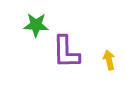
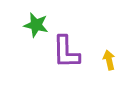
green star: rotated 10 degrees clockwise
